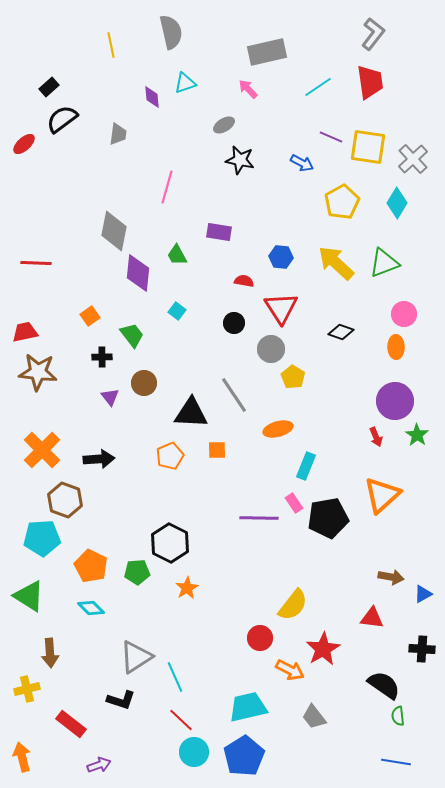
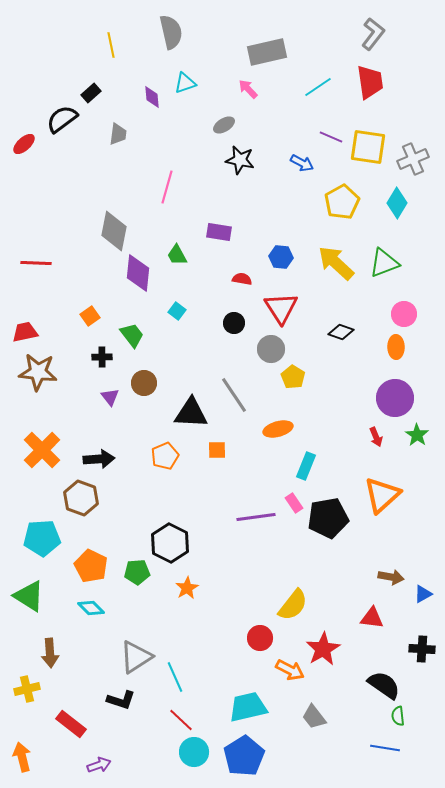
black rectangle at (49, 87): moved 42 px right, 6 px down
gray cross at (413, 159): rotated 20 degrees clockwise
red semicircle at (244, 281): moved 2 px left, 2 px up
purple circle at (395, 401): moved 3 px up
orange pentagon at (170, 456): moved 5 px left
brown hexagon at (65, 500): moved 16 px right, 2 px up
purple line at (259, 518): moved 3 px left, 1 px up; rotated 9 degrees counterclockwise
blue line at (396, 762): moved 11 px left, 14 px up
